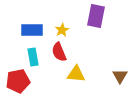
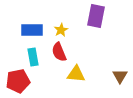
yellow star: moved 1 px left
